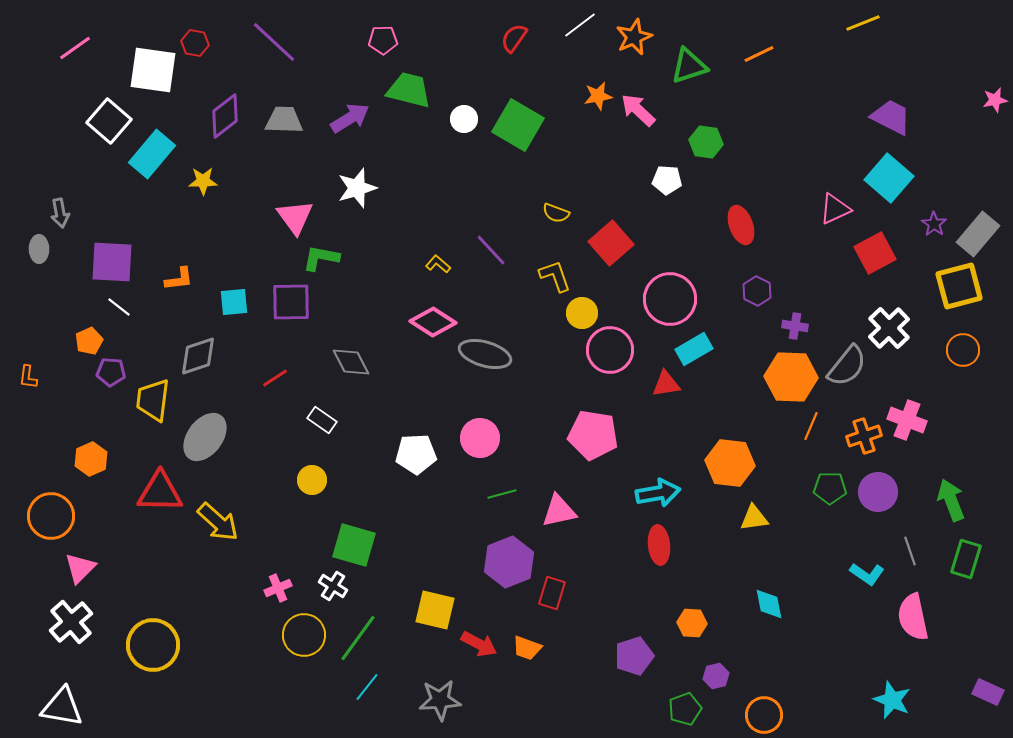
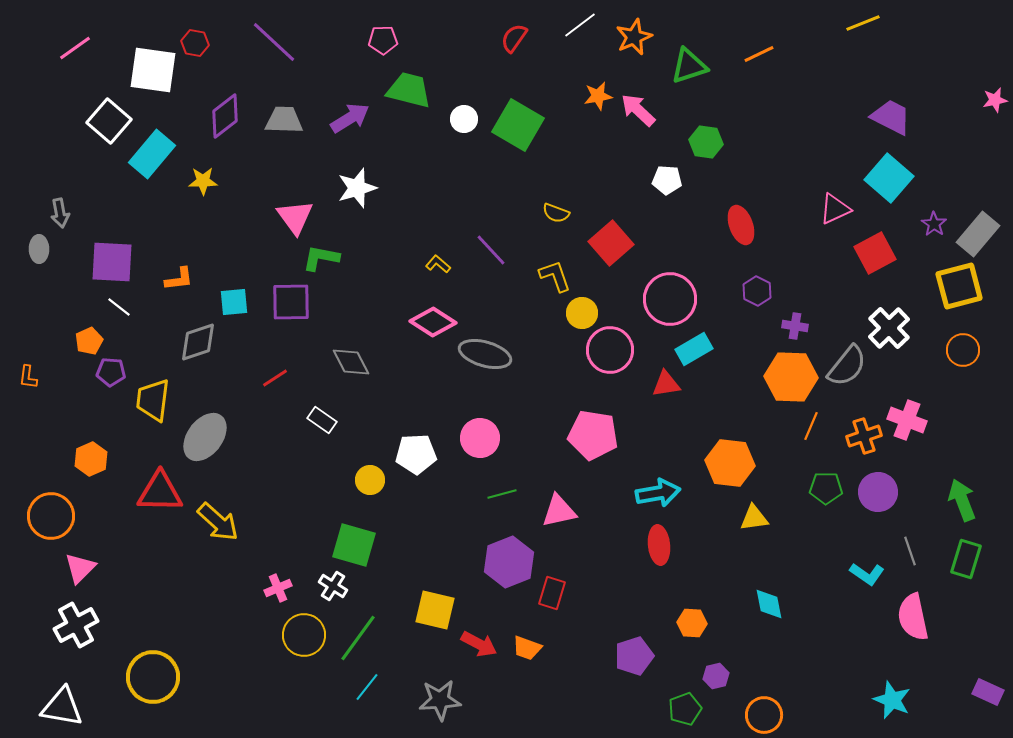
gray diamond at (198, 356): moved 14 px up
yellow circle at (312, 480): moved 58 px right
green pentagon at (830, 488): moved 4 px left
green arrow at (951, 500): moved 11 px right
white cross at (71, 622): moved 5 px right, 3 px down; rotated 12 degrees clockwise
yellow circle at (153, 645): moved 32 px down
